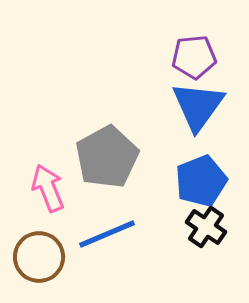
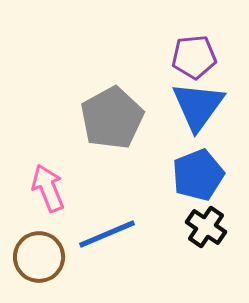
gray pentagon: moved 5 px right, 39 px up
blue pentagon: moved 3 px left, 6 px up
